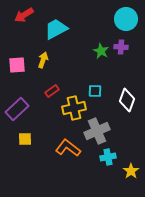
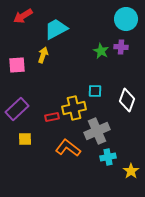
red arrow: moved 1 px left, 1 px down
yellow arrow: moved 5 px up
red rectangle: moved 26 px down; rotated 24 degrees clockwise
